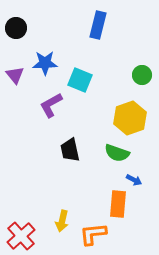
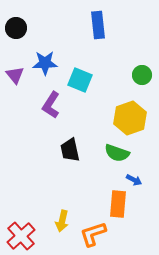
blue rectangle: rotated 20 degrees counterclockwise
purple L-shape: rotated 28 degrees counterclockwise
orange L-shape: rotated 12 degrees counterclockwise
